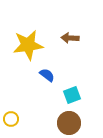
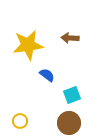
yellow circle: moved 9 px right, 2 px down
